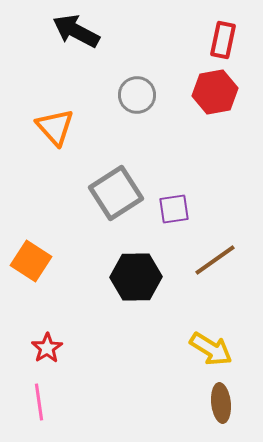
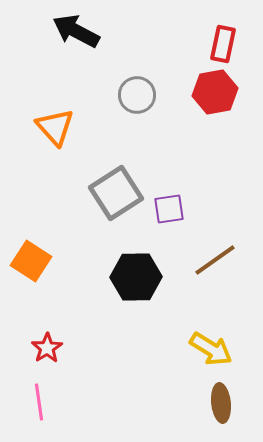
red rectangle: moved 4 px down
purple square: moved 5 px left
